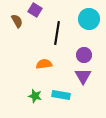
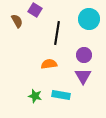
orange semicircle: moved 5 px right
